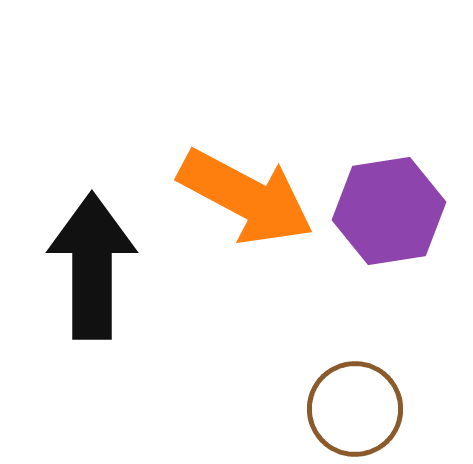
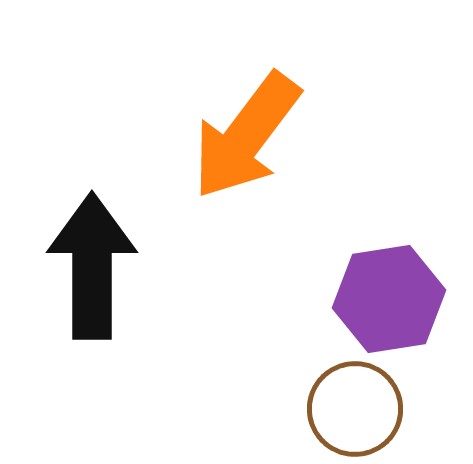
orange arrow: moved 61 px up; rotated 99 degrees clockwise
purple hexagon: moved 88 px down
